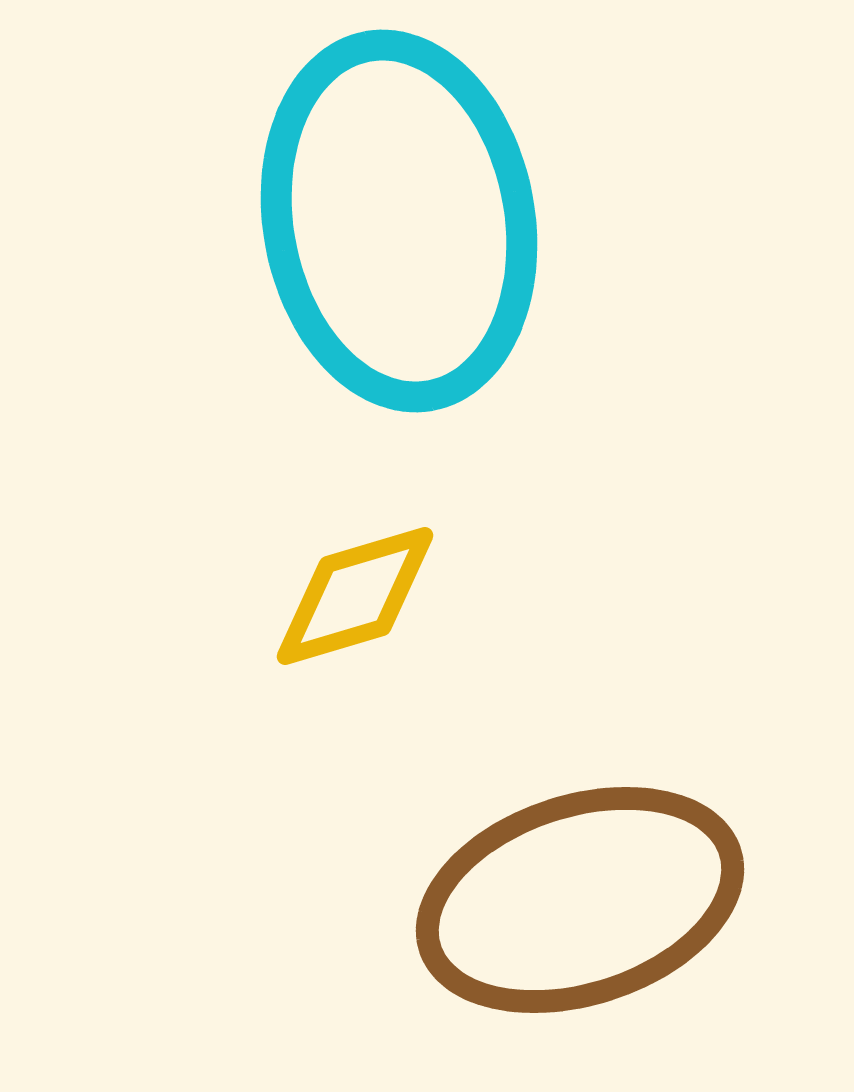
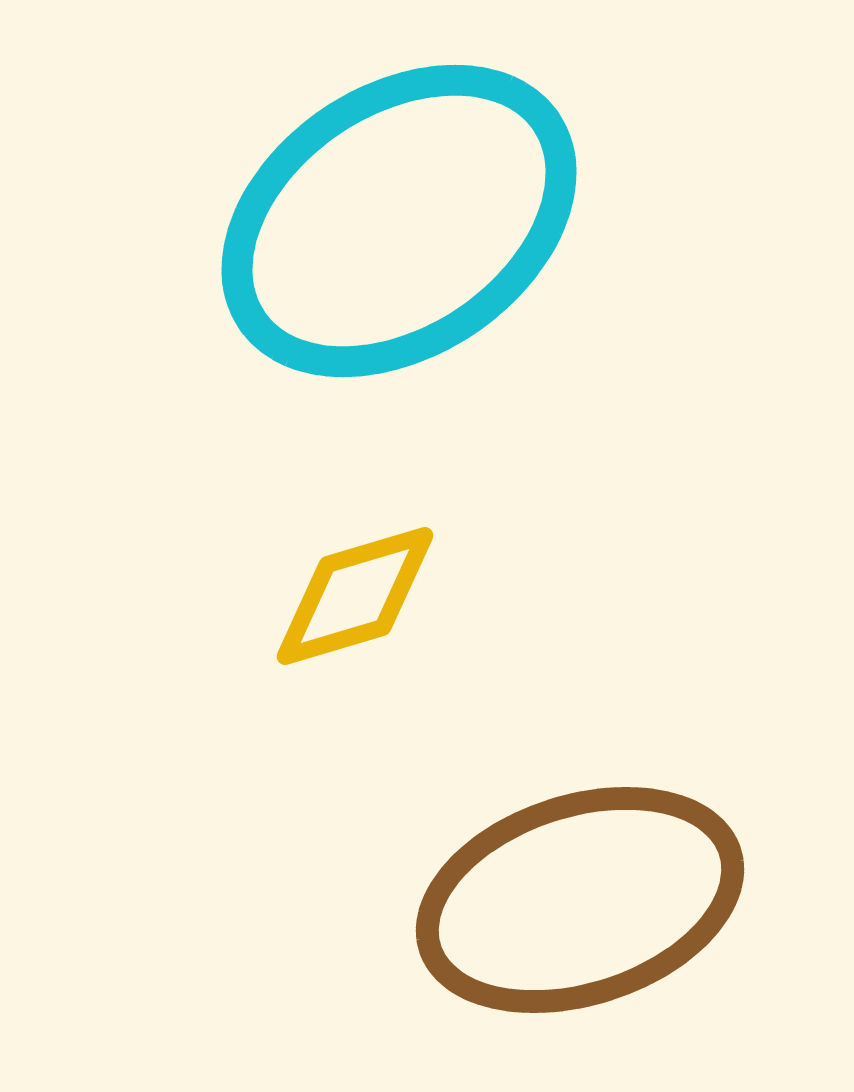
cyan ellipse: rotated 66 degrees clockwise
